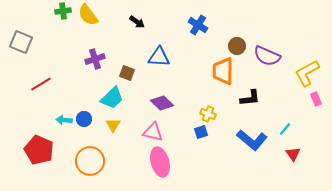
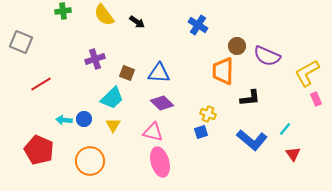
yellow semicircle: moved 16 px right
blue triangle: moved 16 px down
